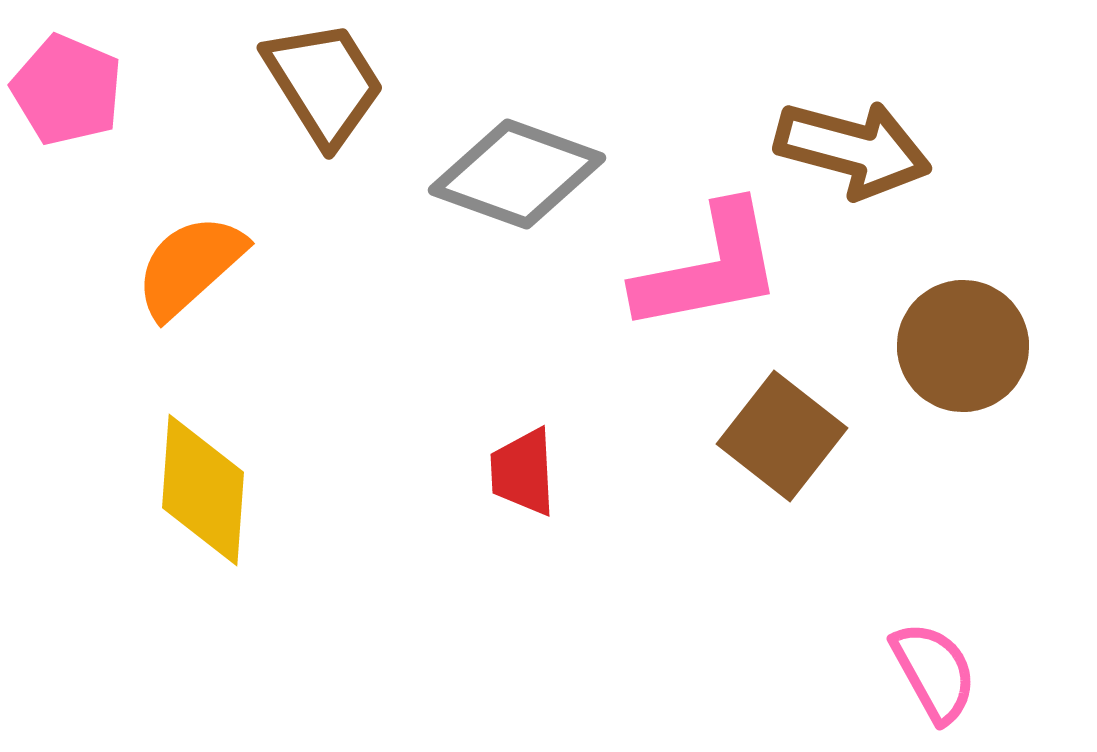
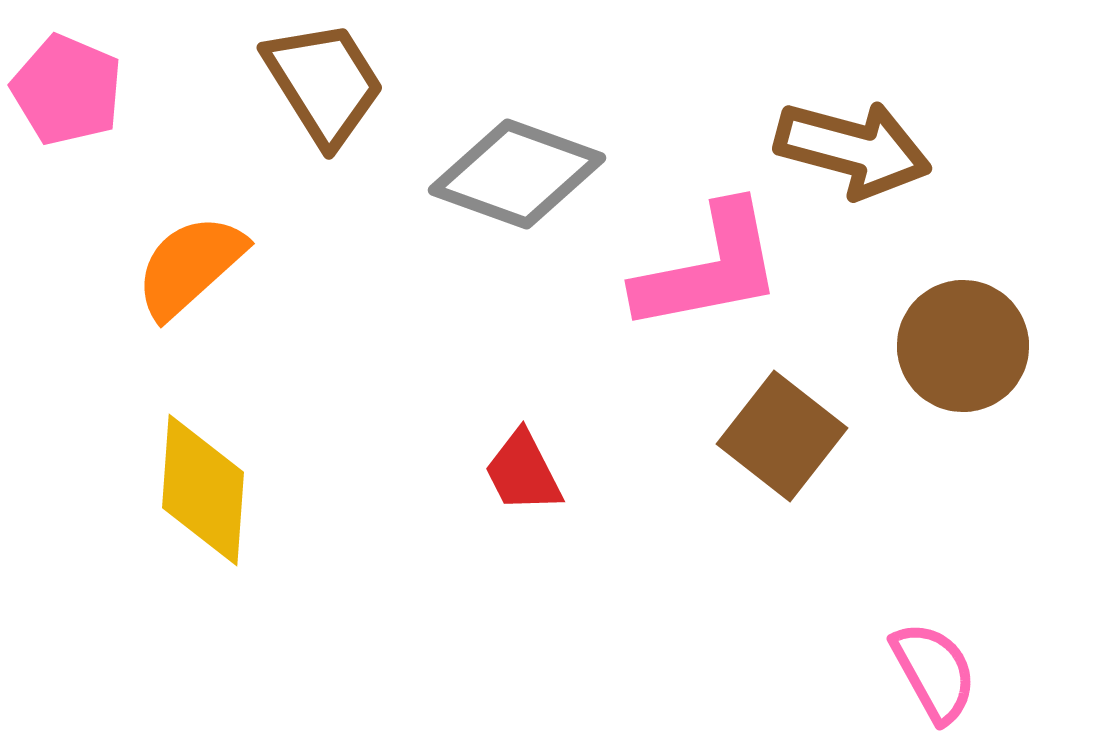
red trapezoid: rotated 24 degrees counterclockwise
